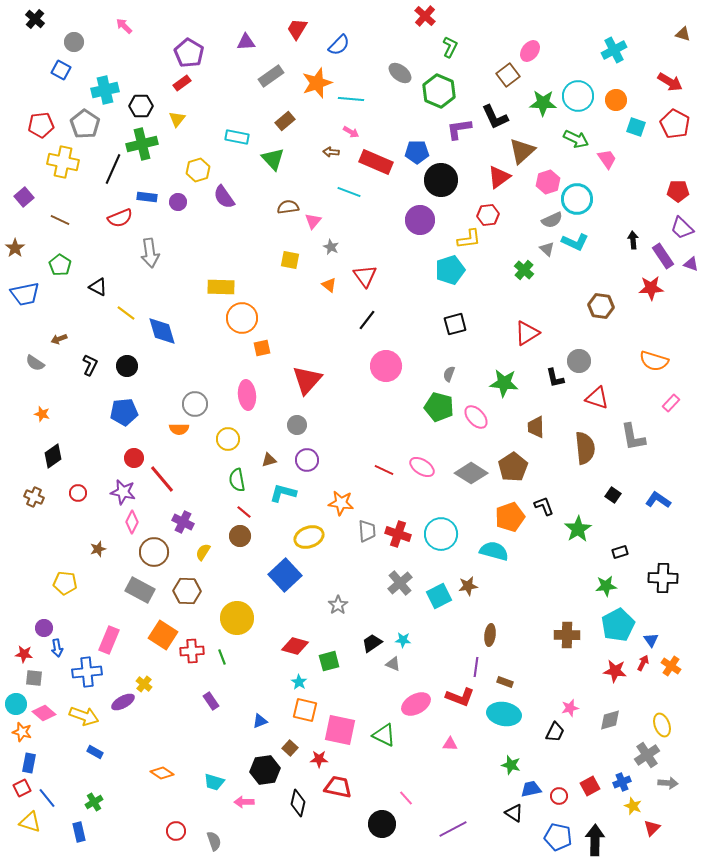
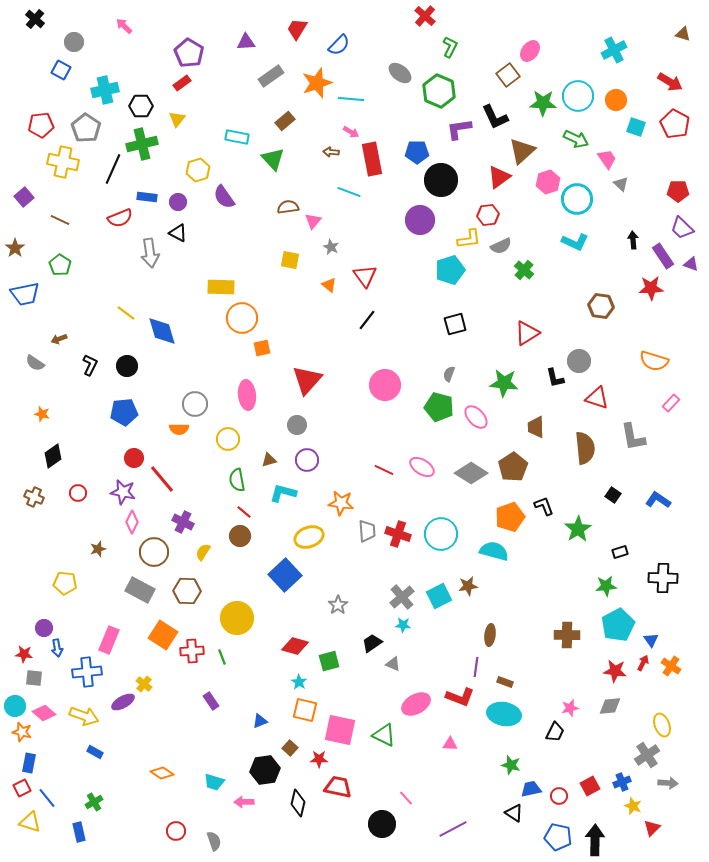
gray pentagon at (85, 124): moved 1 px right, 4 px down
red rectangle at (376, 162): moved 4 px left, 3 px up; rotated 56 degrees clockwise
gray semicircle at (552, 220): moved 51 px left, 26 px down
gray triangle at (547, 249): moved 74 px right, 65 px up
black triangle at (98, 287): moved 80 px right, 54 px up
pink circle at (386, 366): moved 1 px left, 19 px down
gray cross at (400, 583): moved 2 px right, 14 px down
cyan star at (403, 640): moved 15 px up
cyan circle at (16, 704): moved 1 px left, 2 px down
gray diamond at (610, 720): moved 14 px up; rotated 10 degrees clockwise
